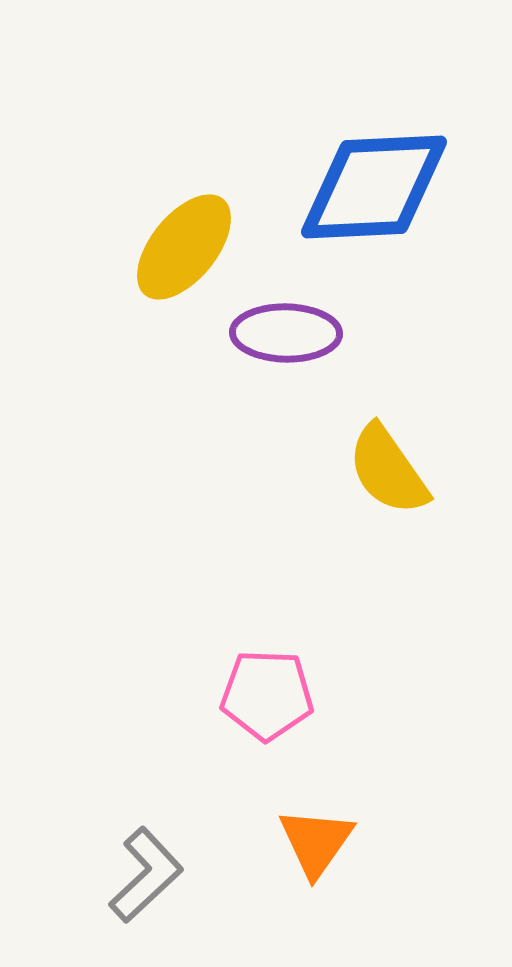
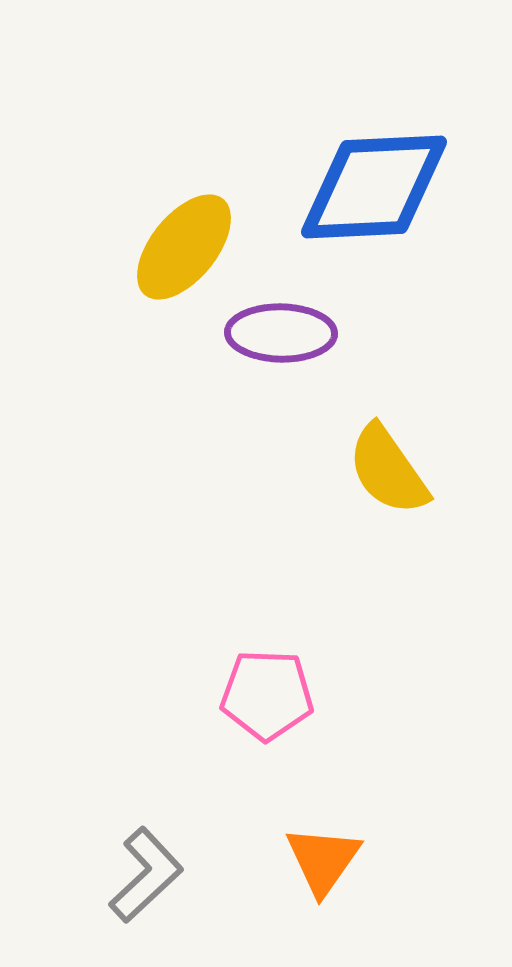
purple ellipse: moved 5 px left
orange triangle: moved 7 px right, 18 px down
